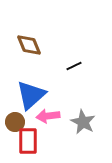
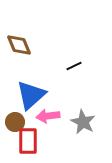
brown diamond: moved 10 px left
